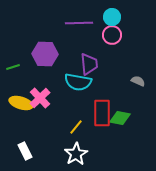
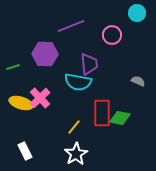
cyan circle: moved 25 px right, 4 px up
purple line: moved 8 px left, 3 px down; rotated 20 degrees counterclockwise
yellow line: moved 2 px left
